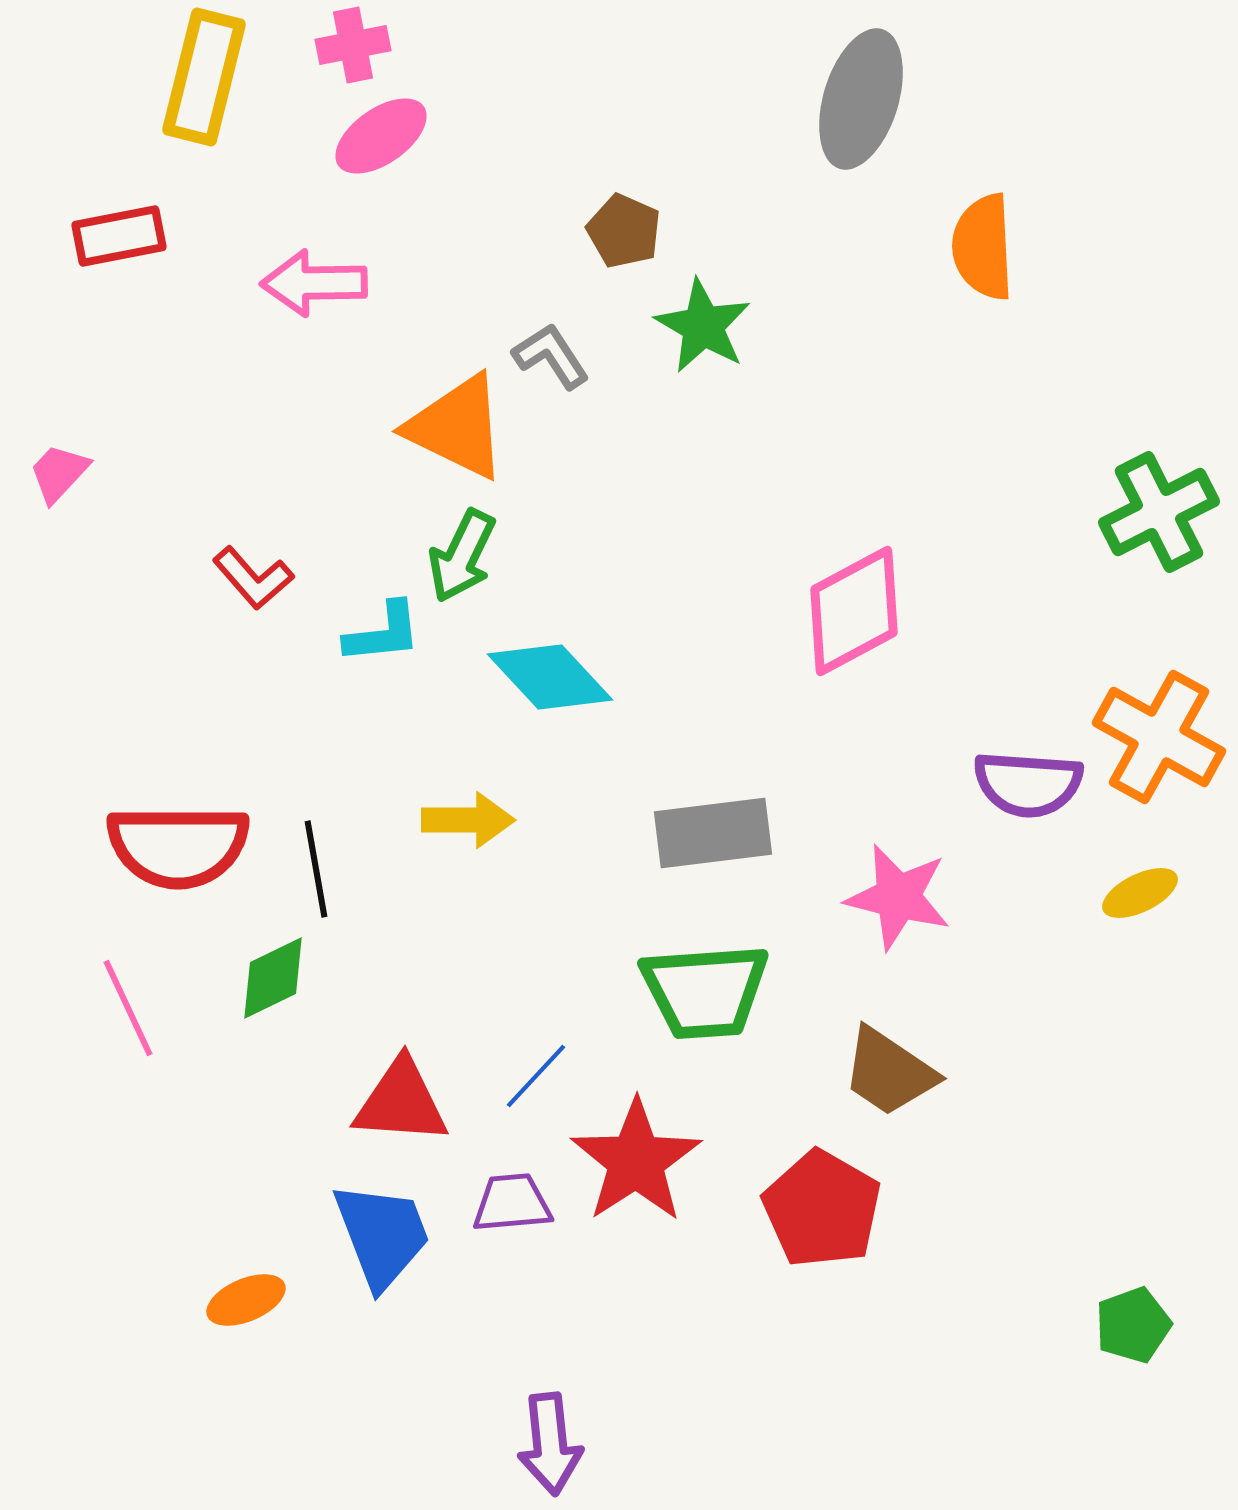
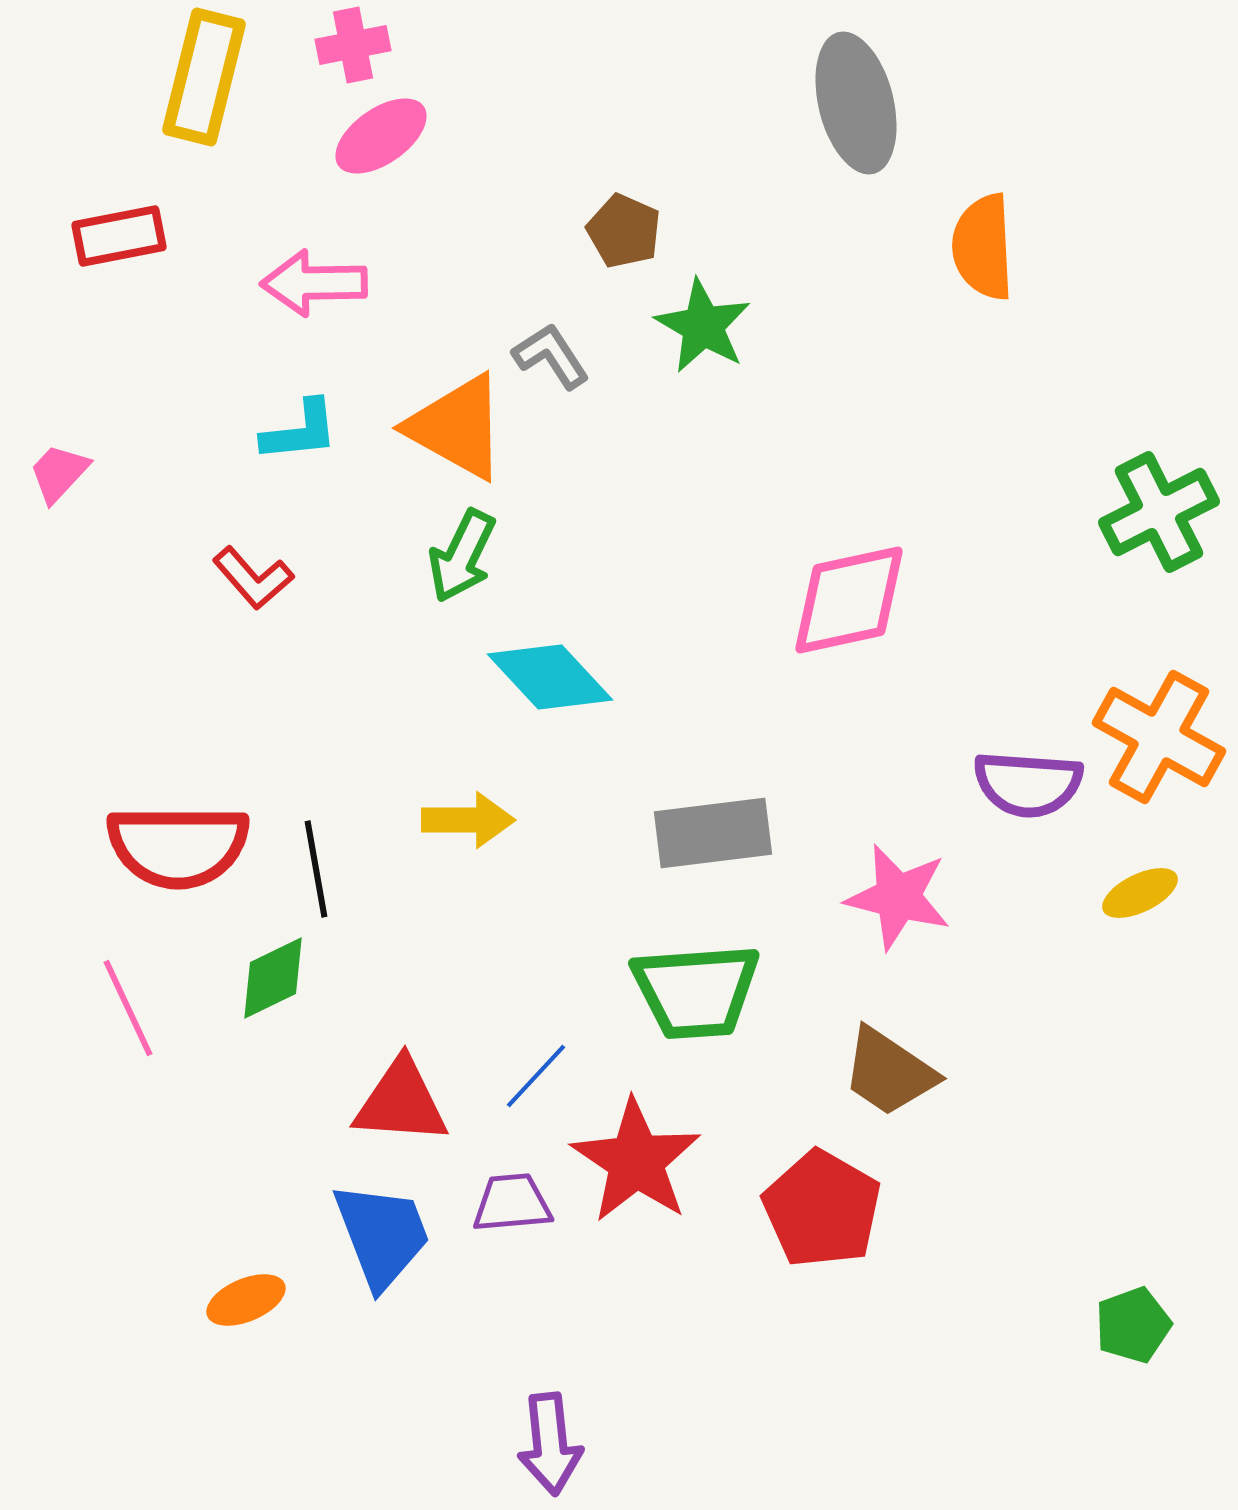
gray ellipse: moved 5 px left, 4 px down; rotated 31 degrees counterclockwise
orange triangle: rotated 3 degrees clockwise
pink diamond: moved 5 px left, 11 px up; rotated 16 degrees clockwise
cyan L-shape: moved 83 px left, 202 px up
green trapezoid: moved 9 px left
red star: rotated 5 degrees counterclockwise
